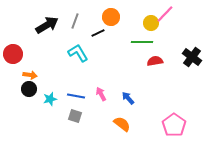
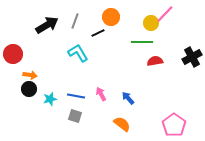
black cross: rotated 24 degrees clockwise
